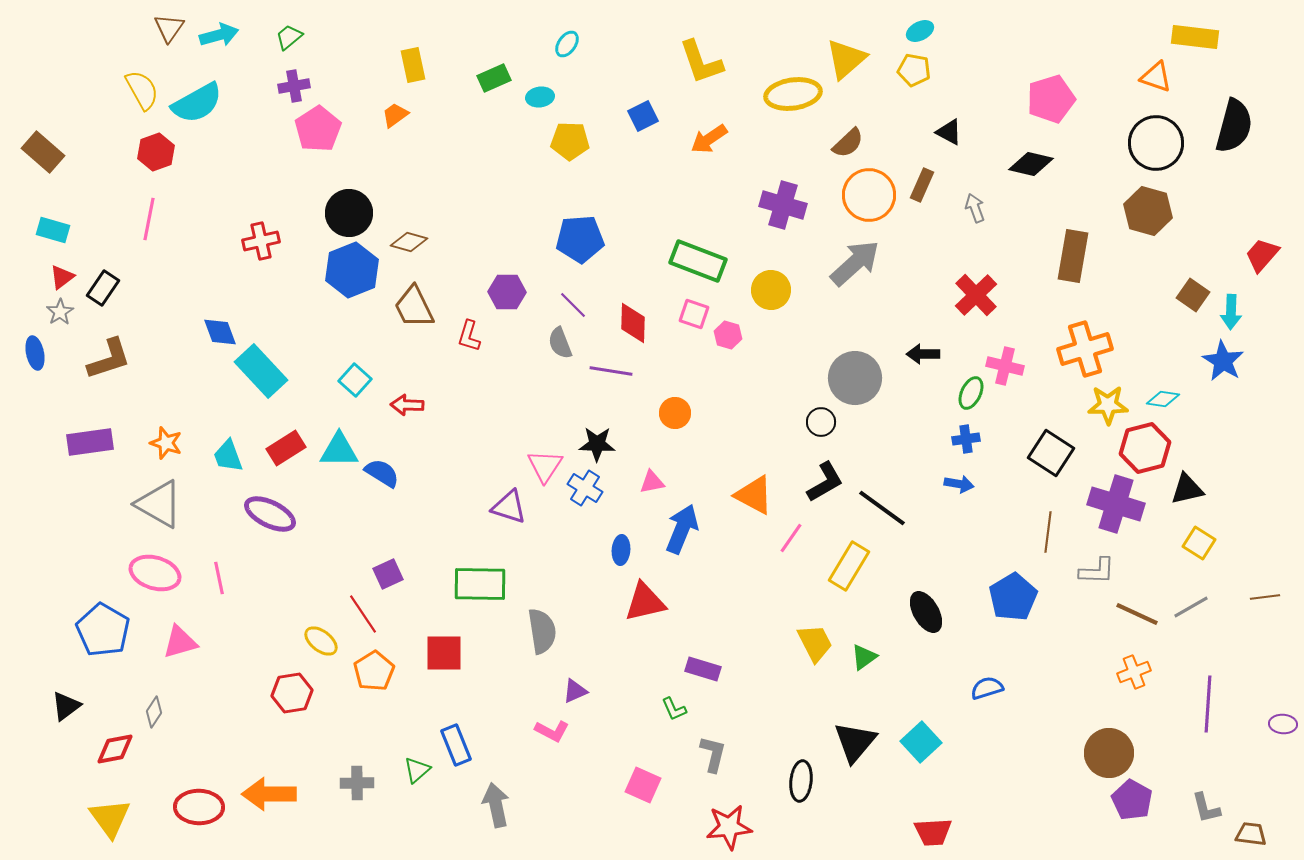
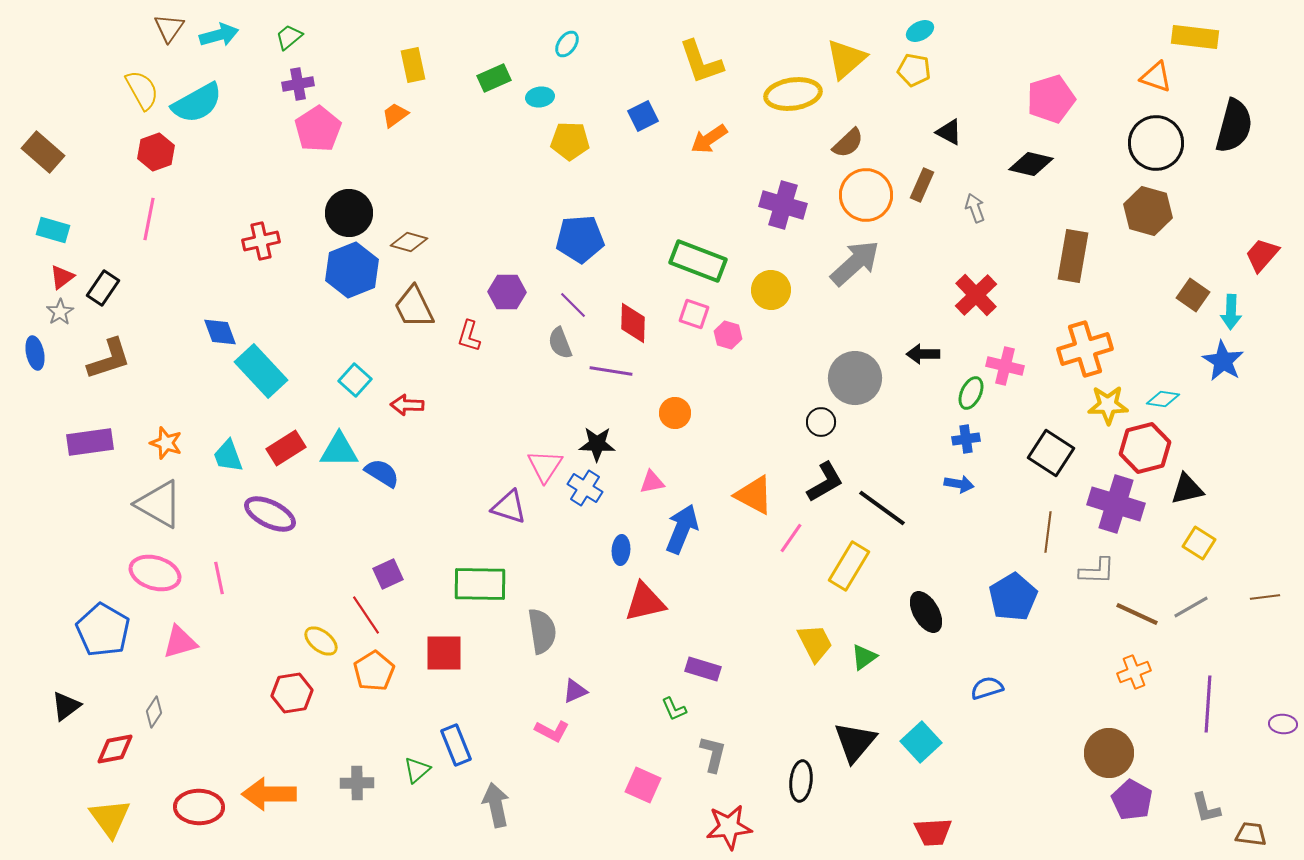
purple cross at (294, 86): moved 4 px right, 2 px up
orange circle at (869, 195): moved 3 px left
red line at (363, 614): moved 3 px right, 1 px down
